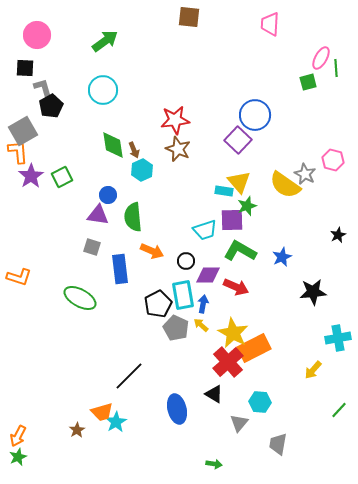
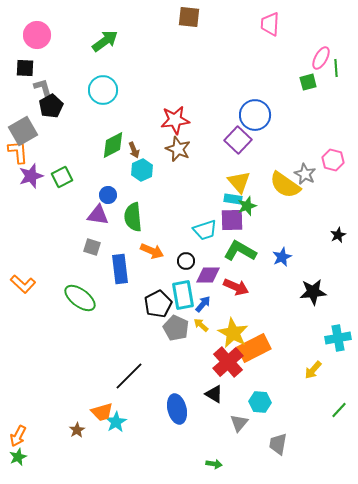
green diamond at (113, 145): rotated 72 degrees clockwise
purple star at (31, 176): rotated 15 degrees clockwise
cyan rectangle at (224, 191): moved 9 px right, 8 px down
orange L-shape at (19, 277): moved 4 px right, 7 px down; rotated 25 degrees clockwise
green ellipse at (80, 298): rotated 8 degrees clockwise
blue arrow at (203, 304): rotated 30 degrees clockwise
